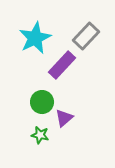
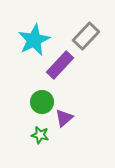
cyan star: moved 1 px left, 2 px down
purple rectangle: moved 2 px left
